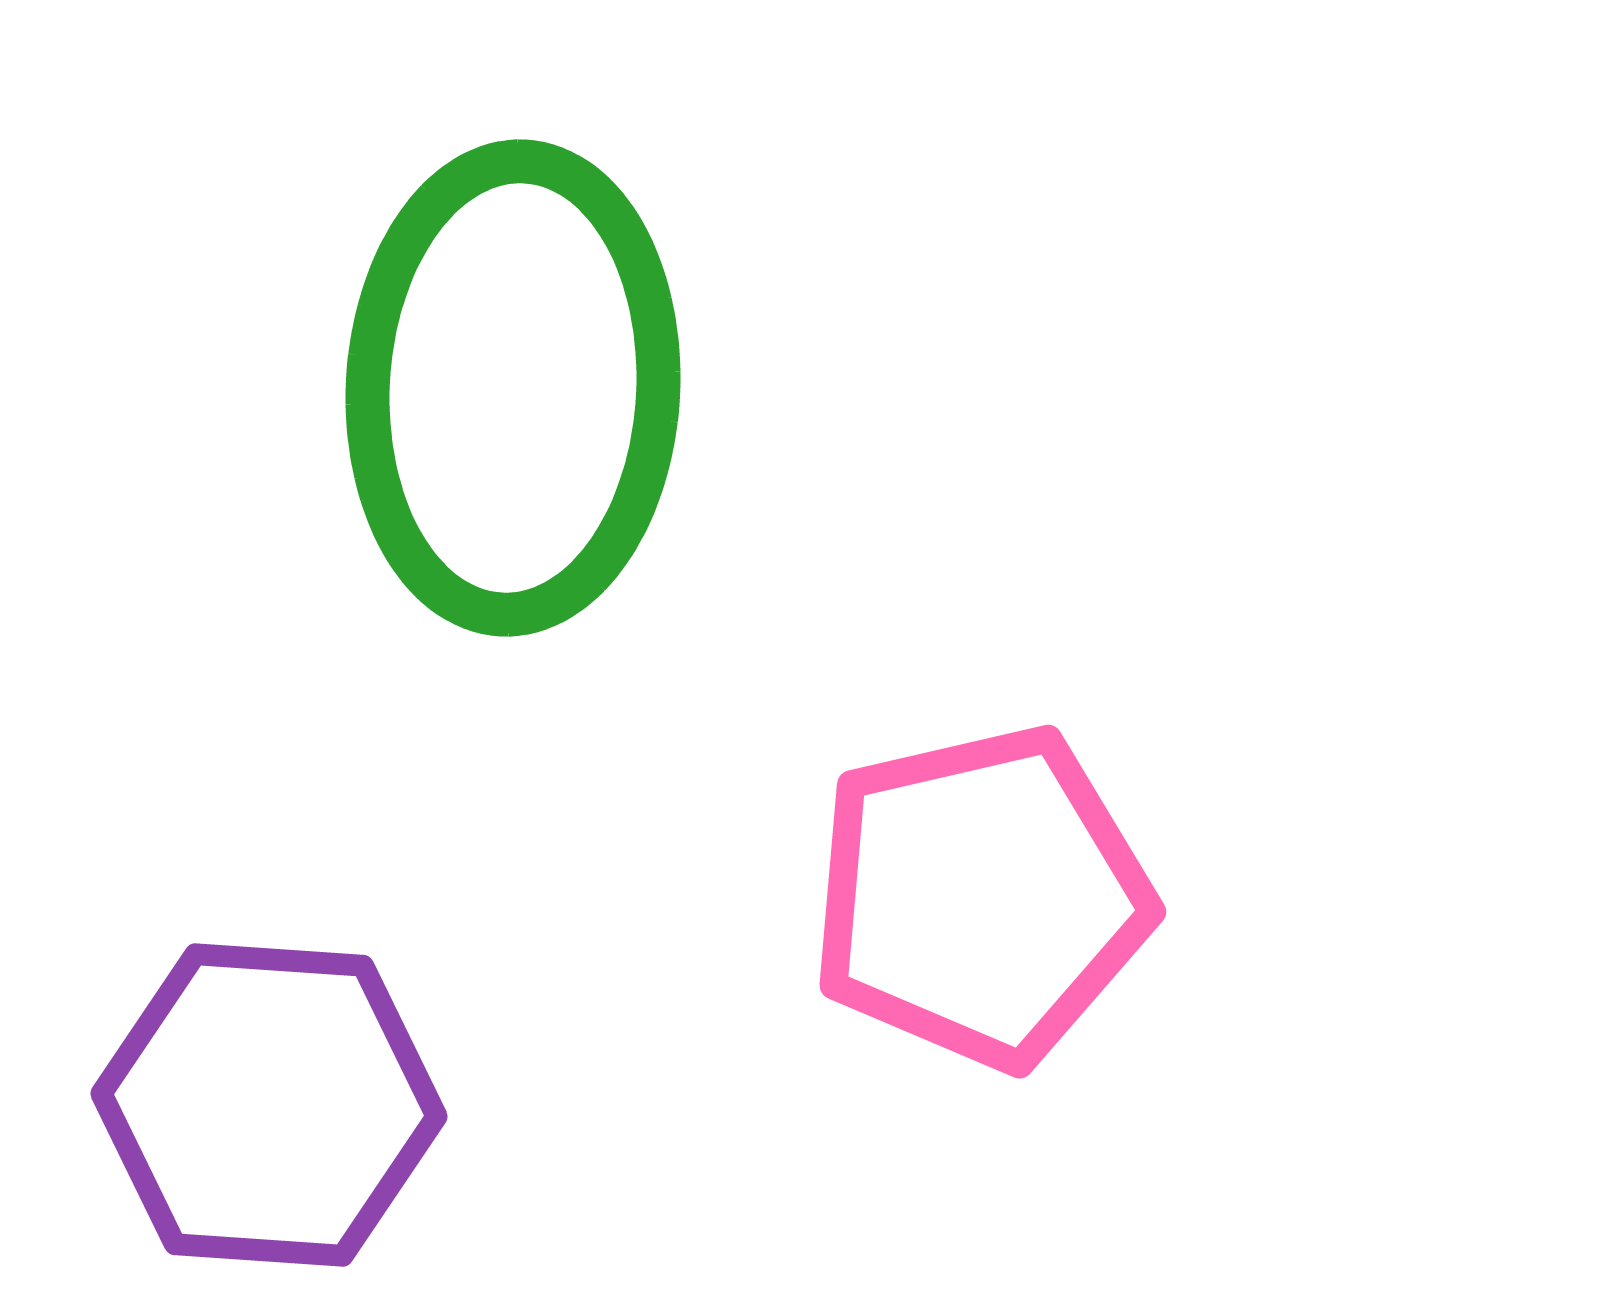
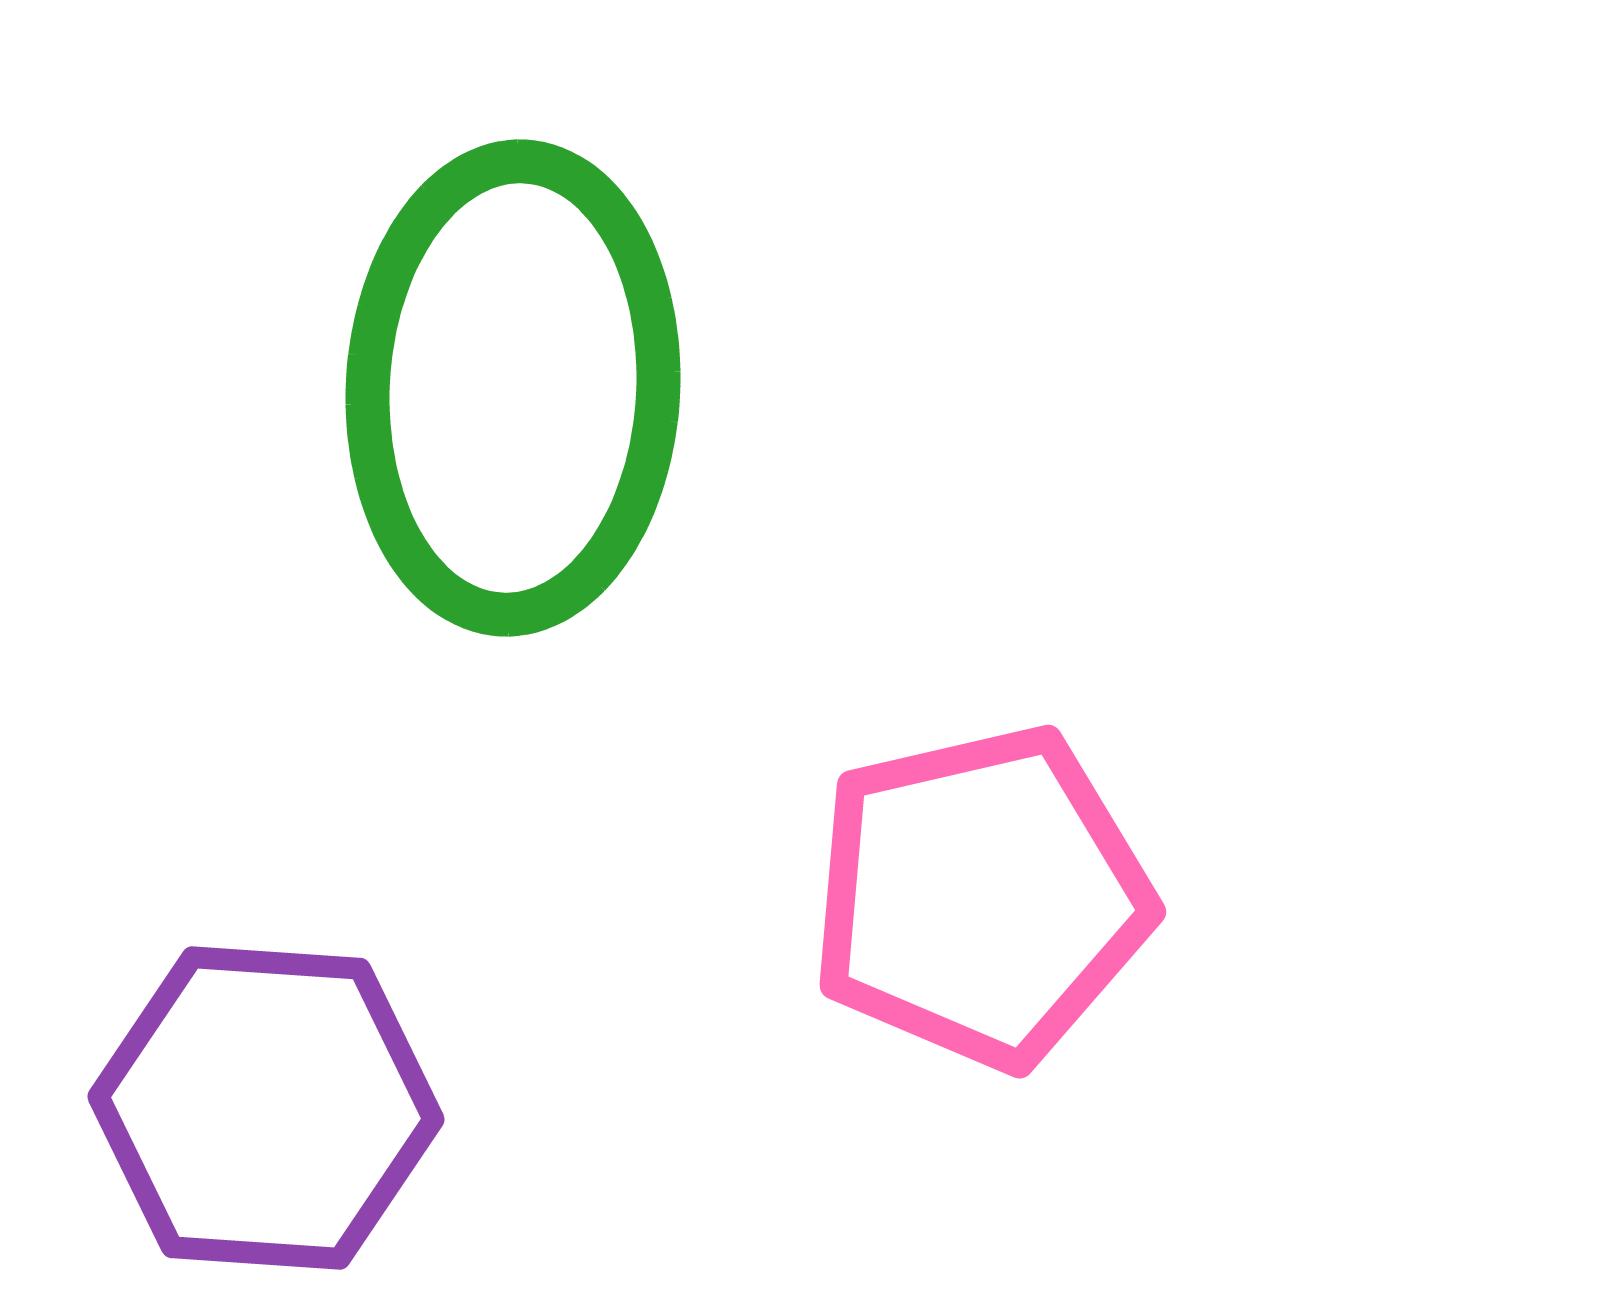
purple hexagon: moved 3 px left, 3 px down
